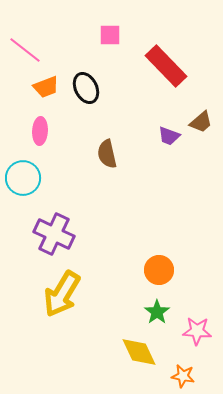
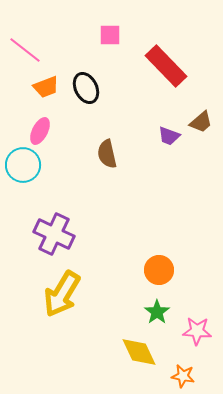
pink ellipse: rotated 24 degrees clockwise
cyan circle: moved 13 px up
